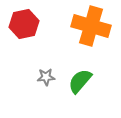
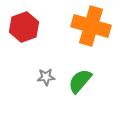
red hexagon: moved 3 px down; rotated 8 degrees counterclockwise
